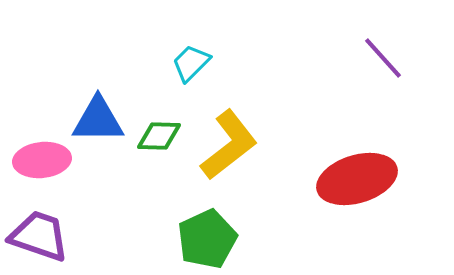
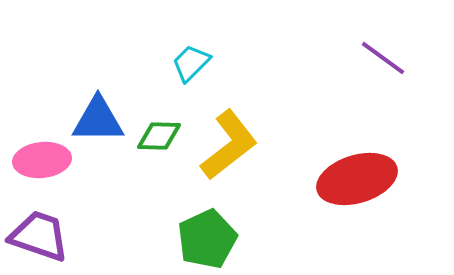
purple line: rotated 12 degrees counterclockwise
